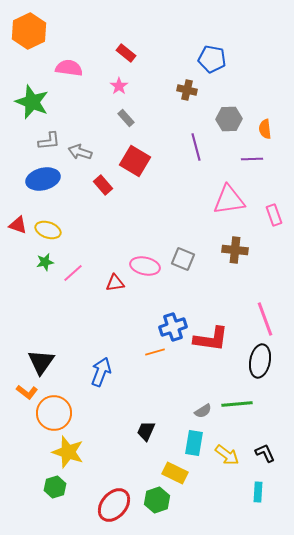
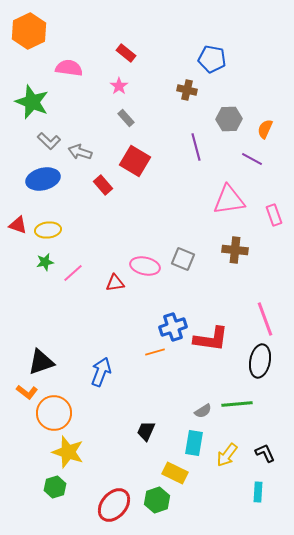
orange semicircle at (265, 129): rotated 30 degrees clockwise
gray L-shape at (49, 141): rotated 50 degrees clockwise
purple line at (252, 159): rotated 30 degrees clockwise
yellow ellipse at (48, 230): rotated 25 degrees counterclockwise
black triangle at (41, 362): rotated 36 degrees clockwise
yellow arrow at (227, 455): rotated 90 degrees clockwise
